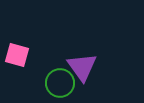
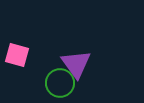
purple triangle: moved 6 px left, 3 px up
